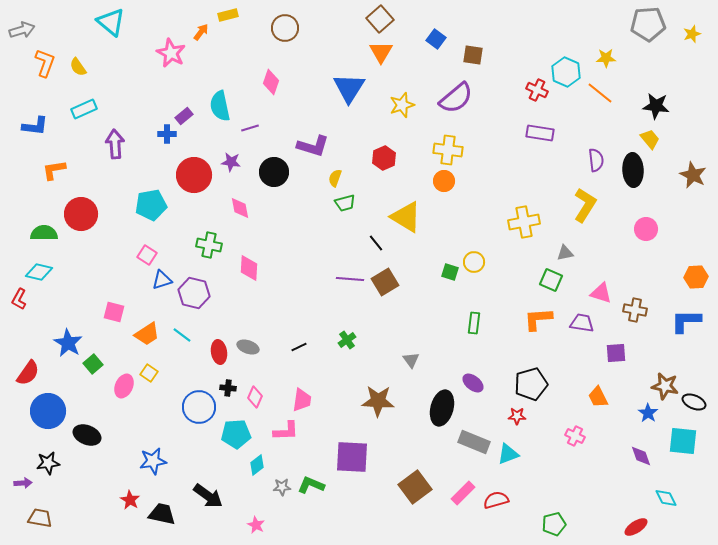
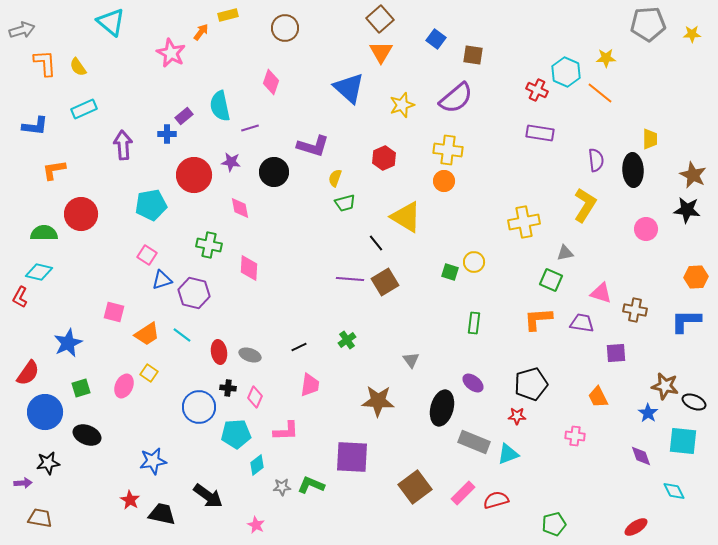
yellow star at (692, 34): rotated 18 degrees clockwise
orange L-shape at (45, 63): rotated 24 degrees counterclockwise
blue triangle at (349, 88): rotated 20 degrees counterclockwise
black star at (656, 106): moved 31 px right, 104 px down
yellow trapezoid at (650, 139): rotated 40 degrees clockwise
purple arrow at (115, 144): moved 8 px right, 1 px down
red L-shape at (19, 299): moved 1 px right, 2 px up
blue star at (68, 343): rotated 16 degrees clockwise
gray ellipse at (248, 347): moved 2 px right, 8 px down
green square at (93, 364): moved 12 px left, 24 px down; rotated 24 degrees clockwise
pink trapezoid at (302, 400): moved 8 px right, 15 px up
blue circle at (48, 411): moved 3 px left, 1 px down
pink cross at (575, 436): rotated 18 degrees counterclockwise
cyan diamond at (666, 498): moved 8 px right, 7 px up
